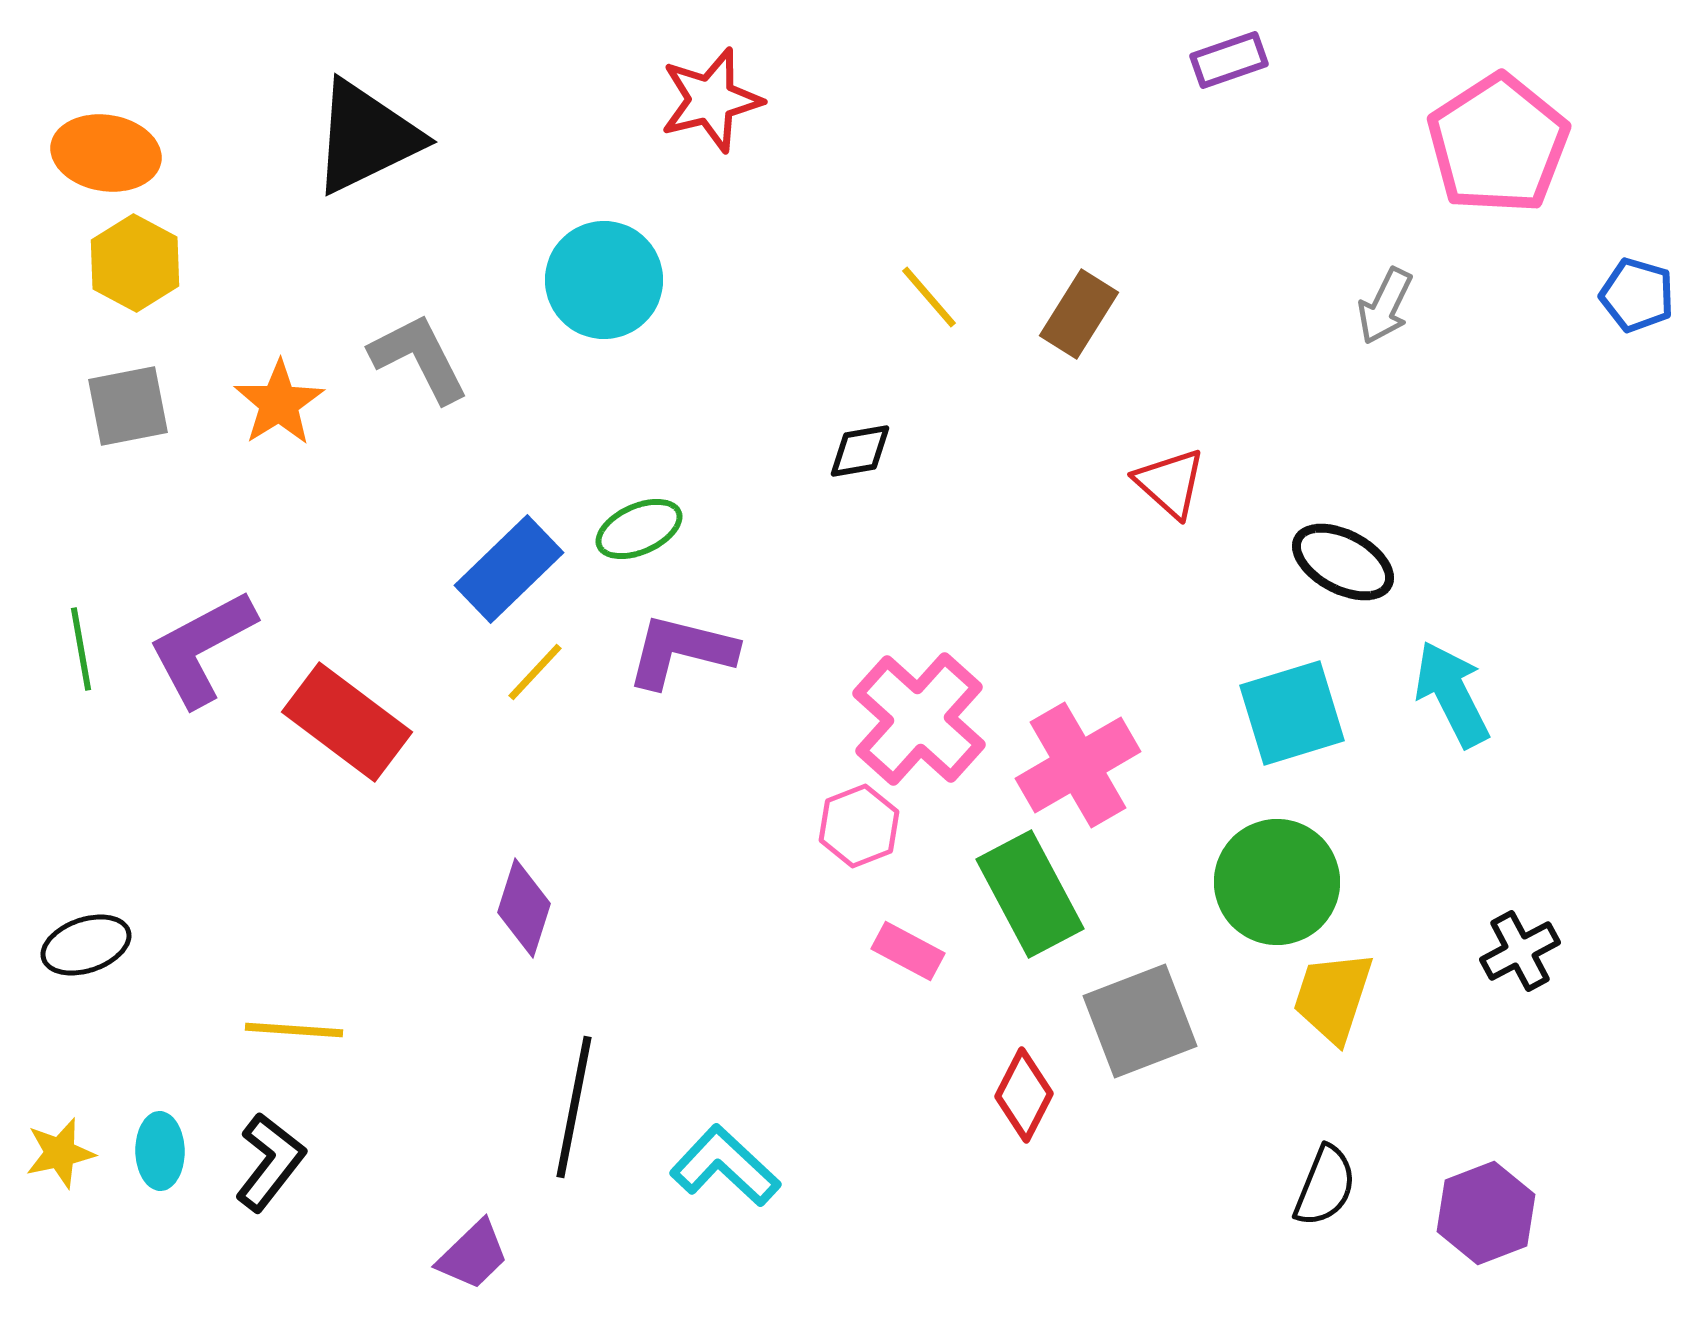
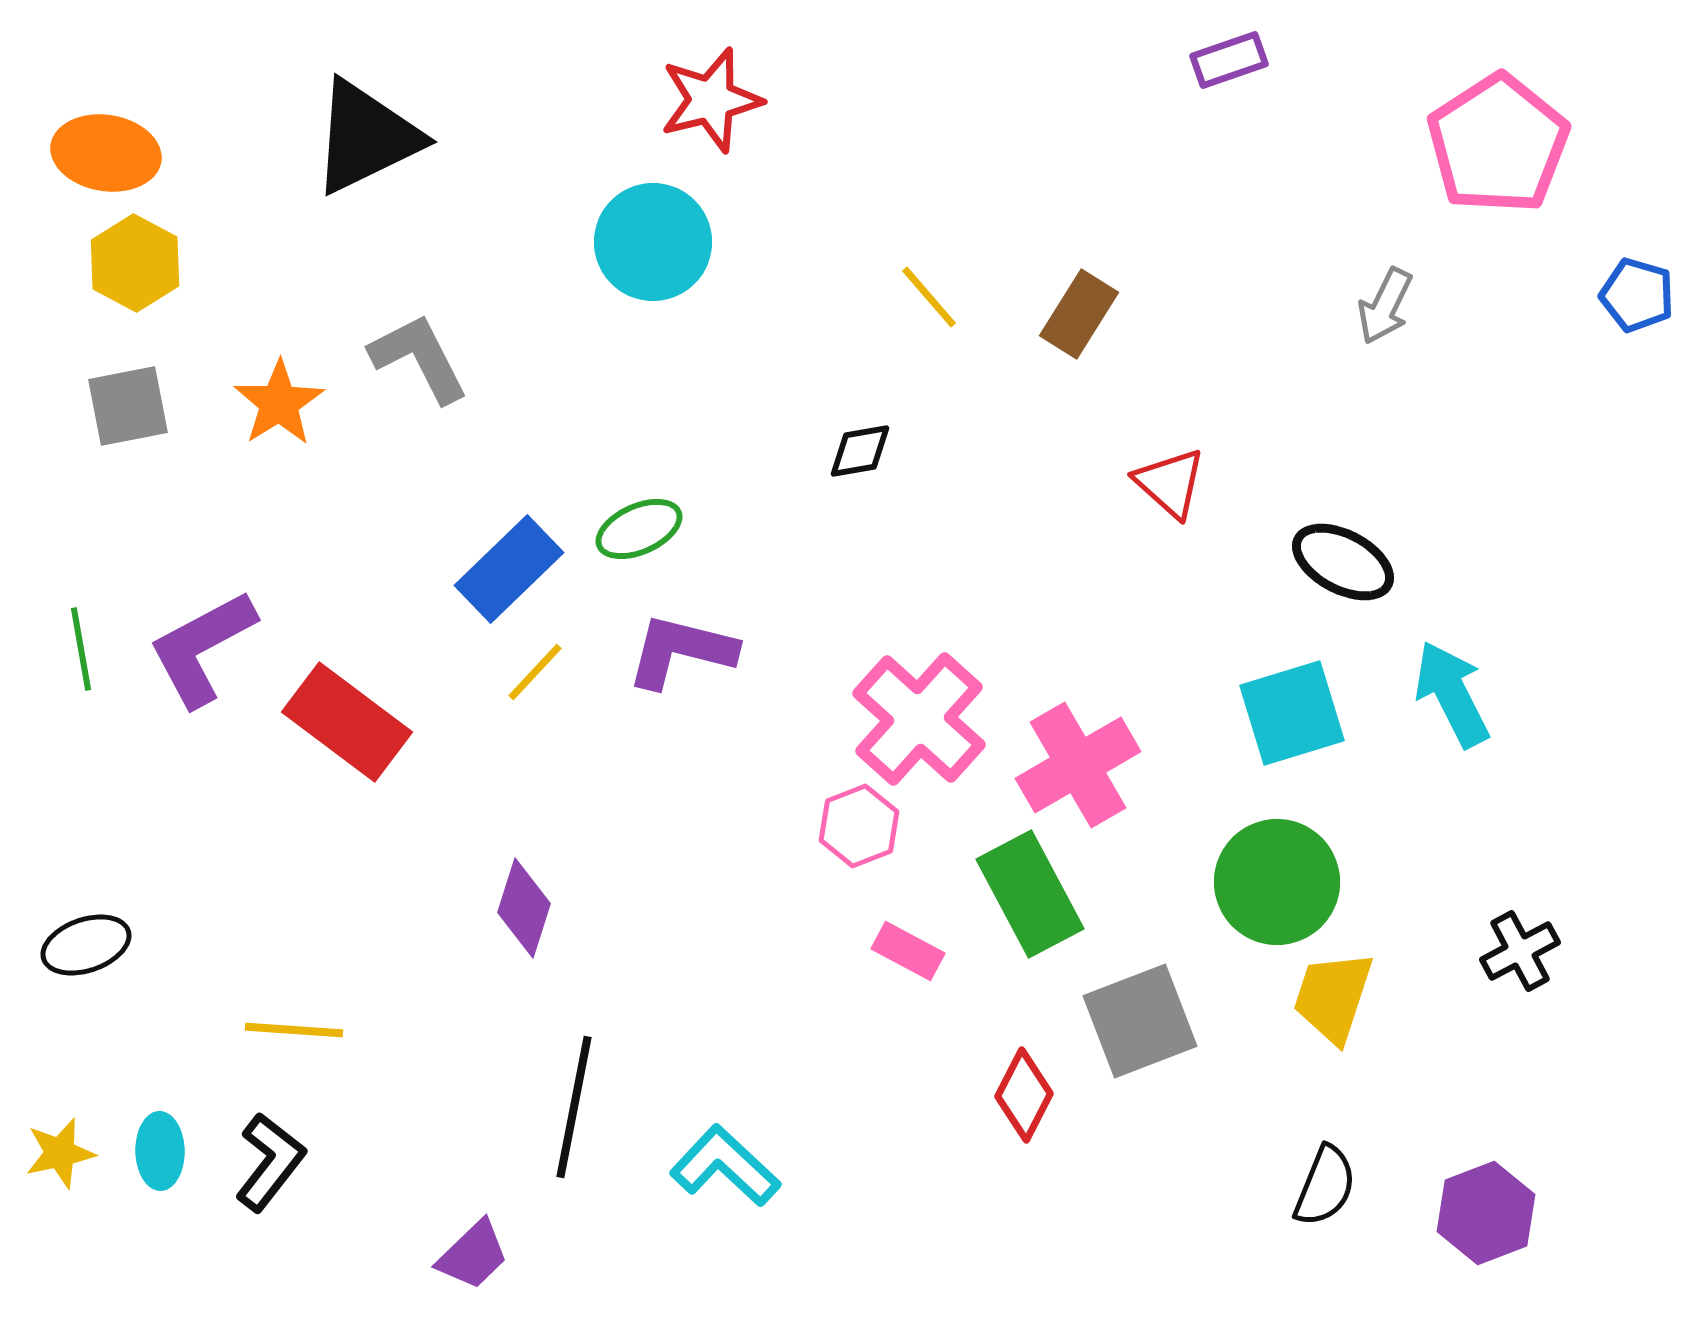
cyan circle at (604, 280): moved 49 px right, 38 px up
